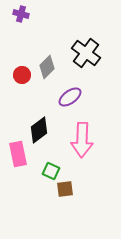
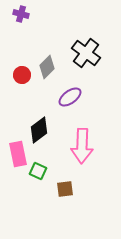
pink arrow: moved 6 px down
green square: moved 13 px left
